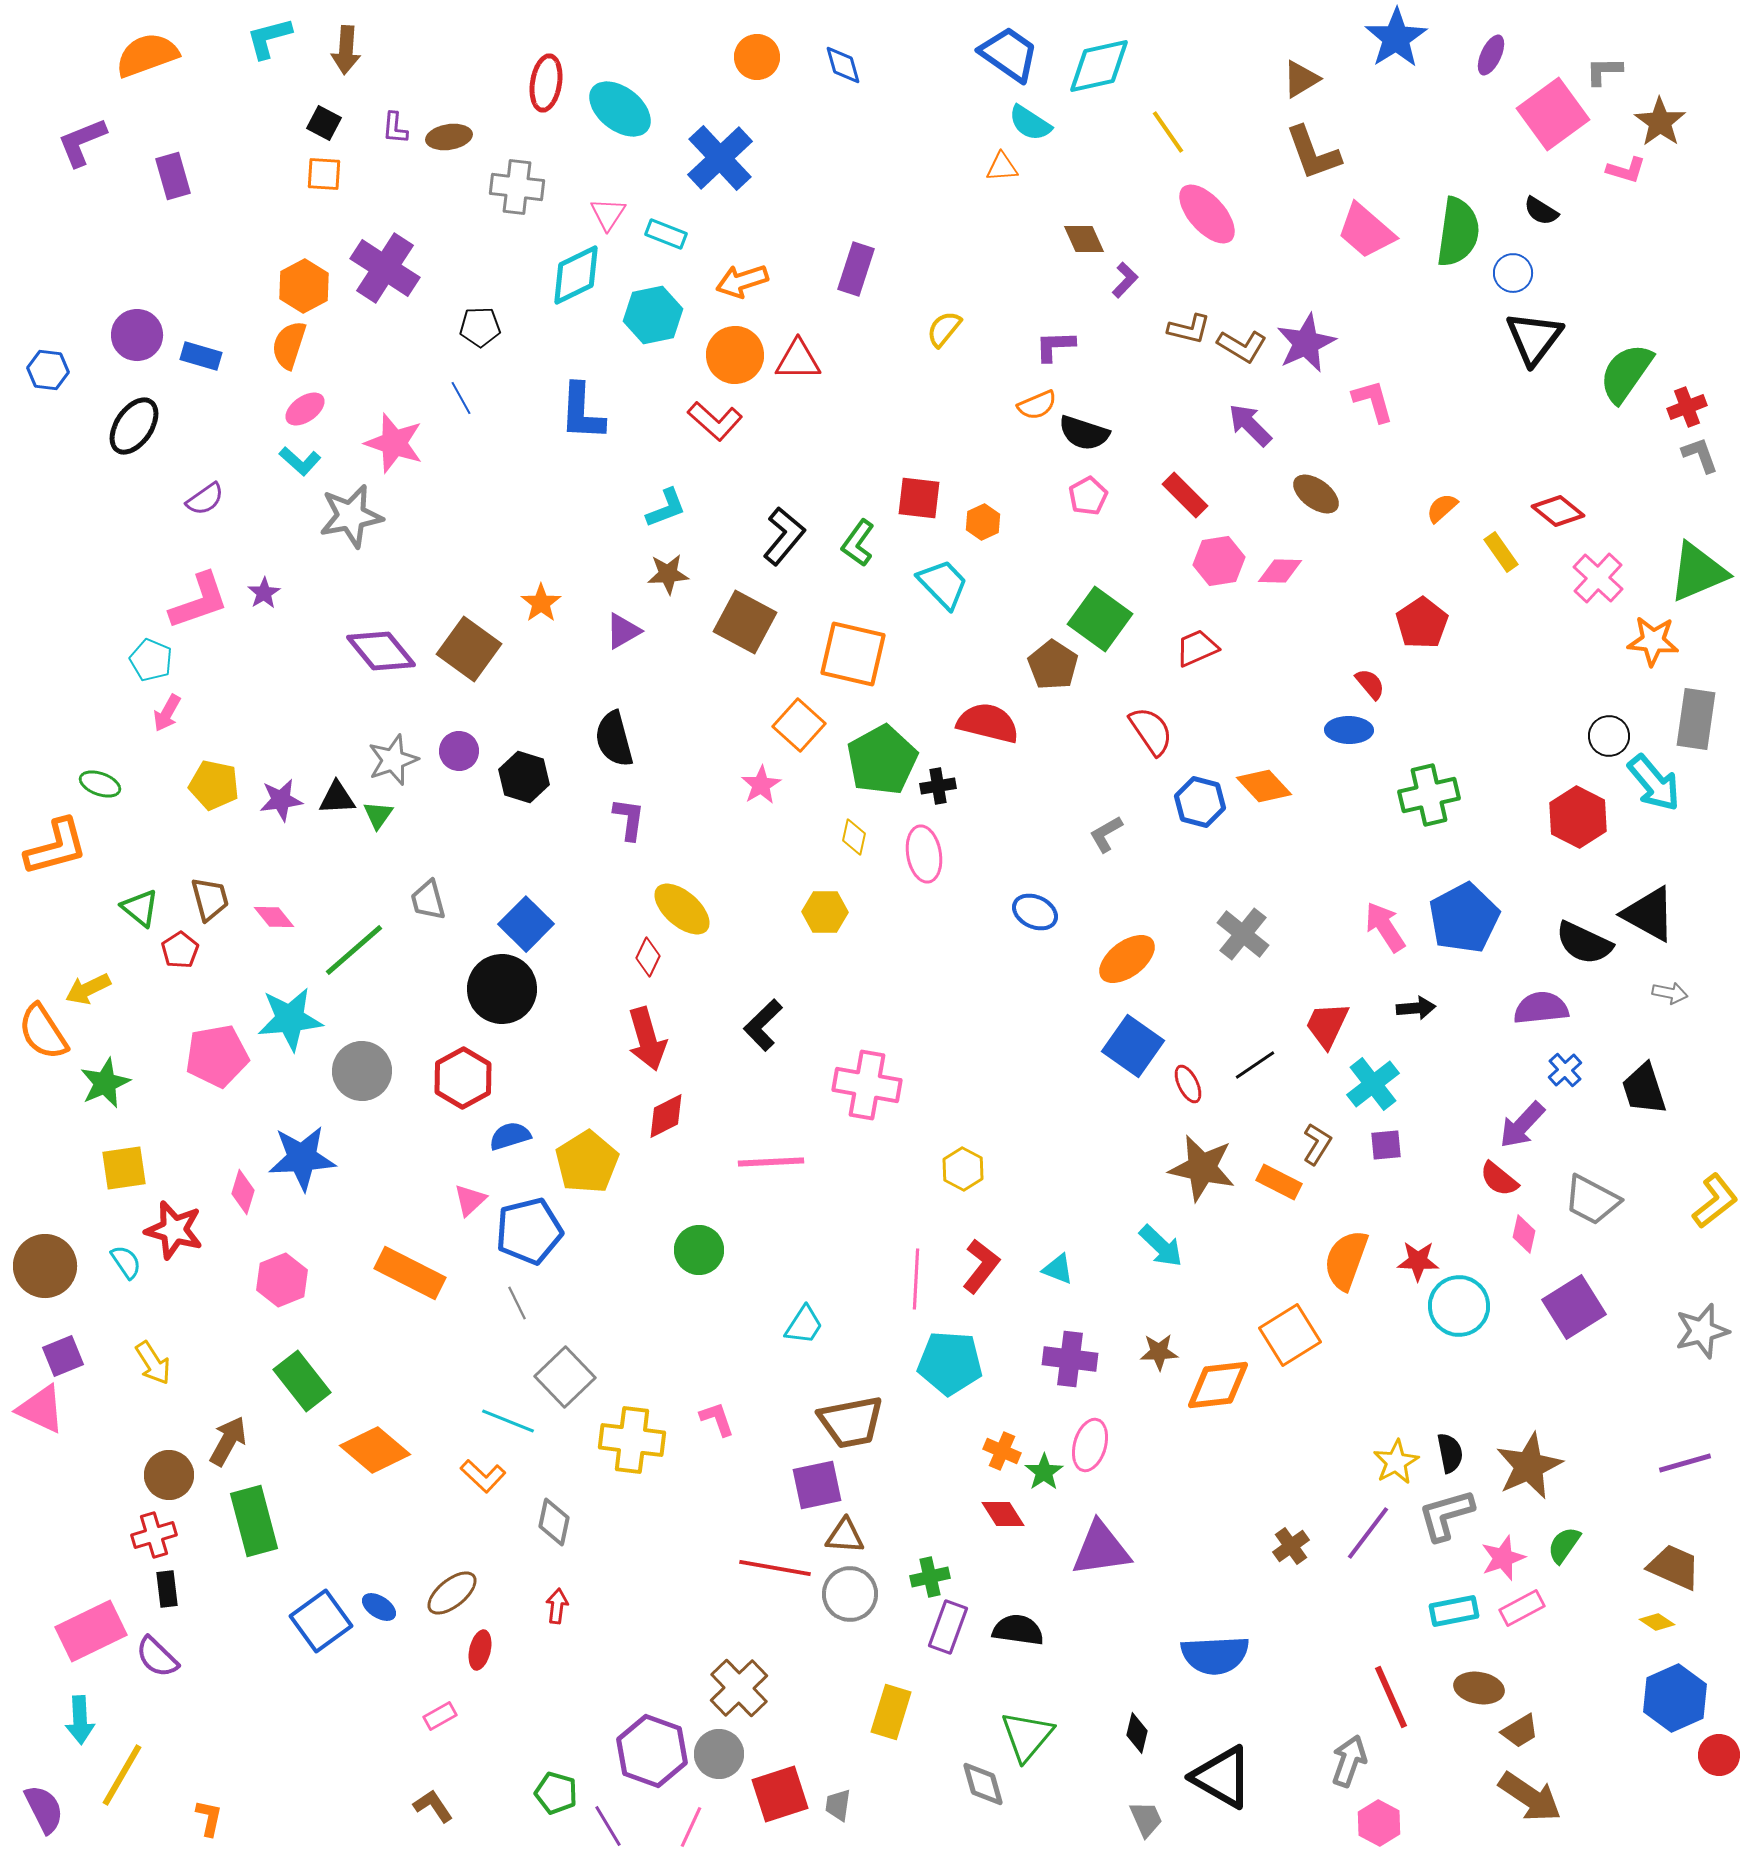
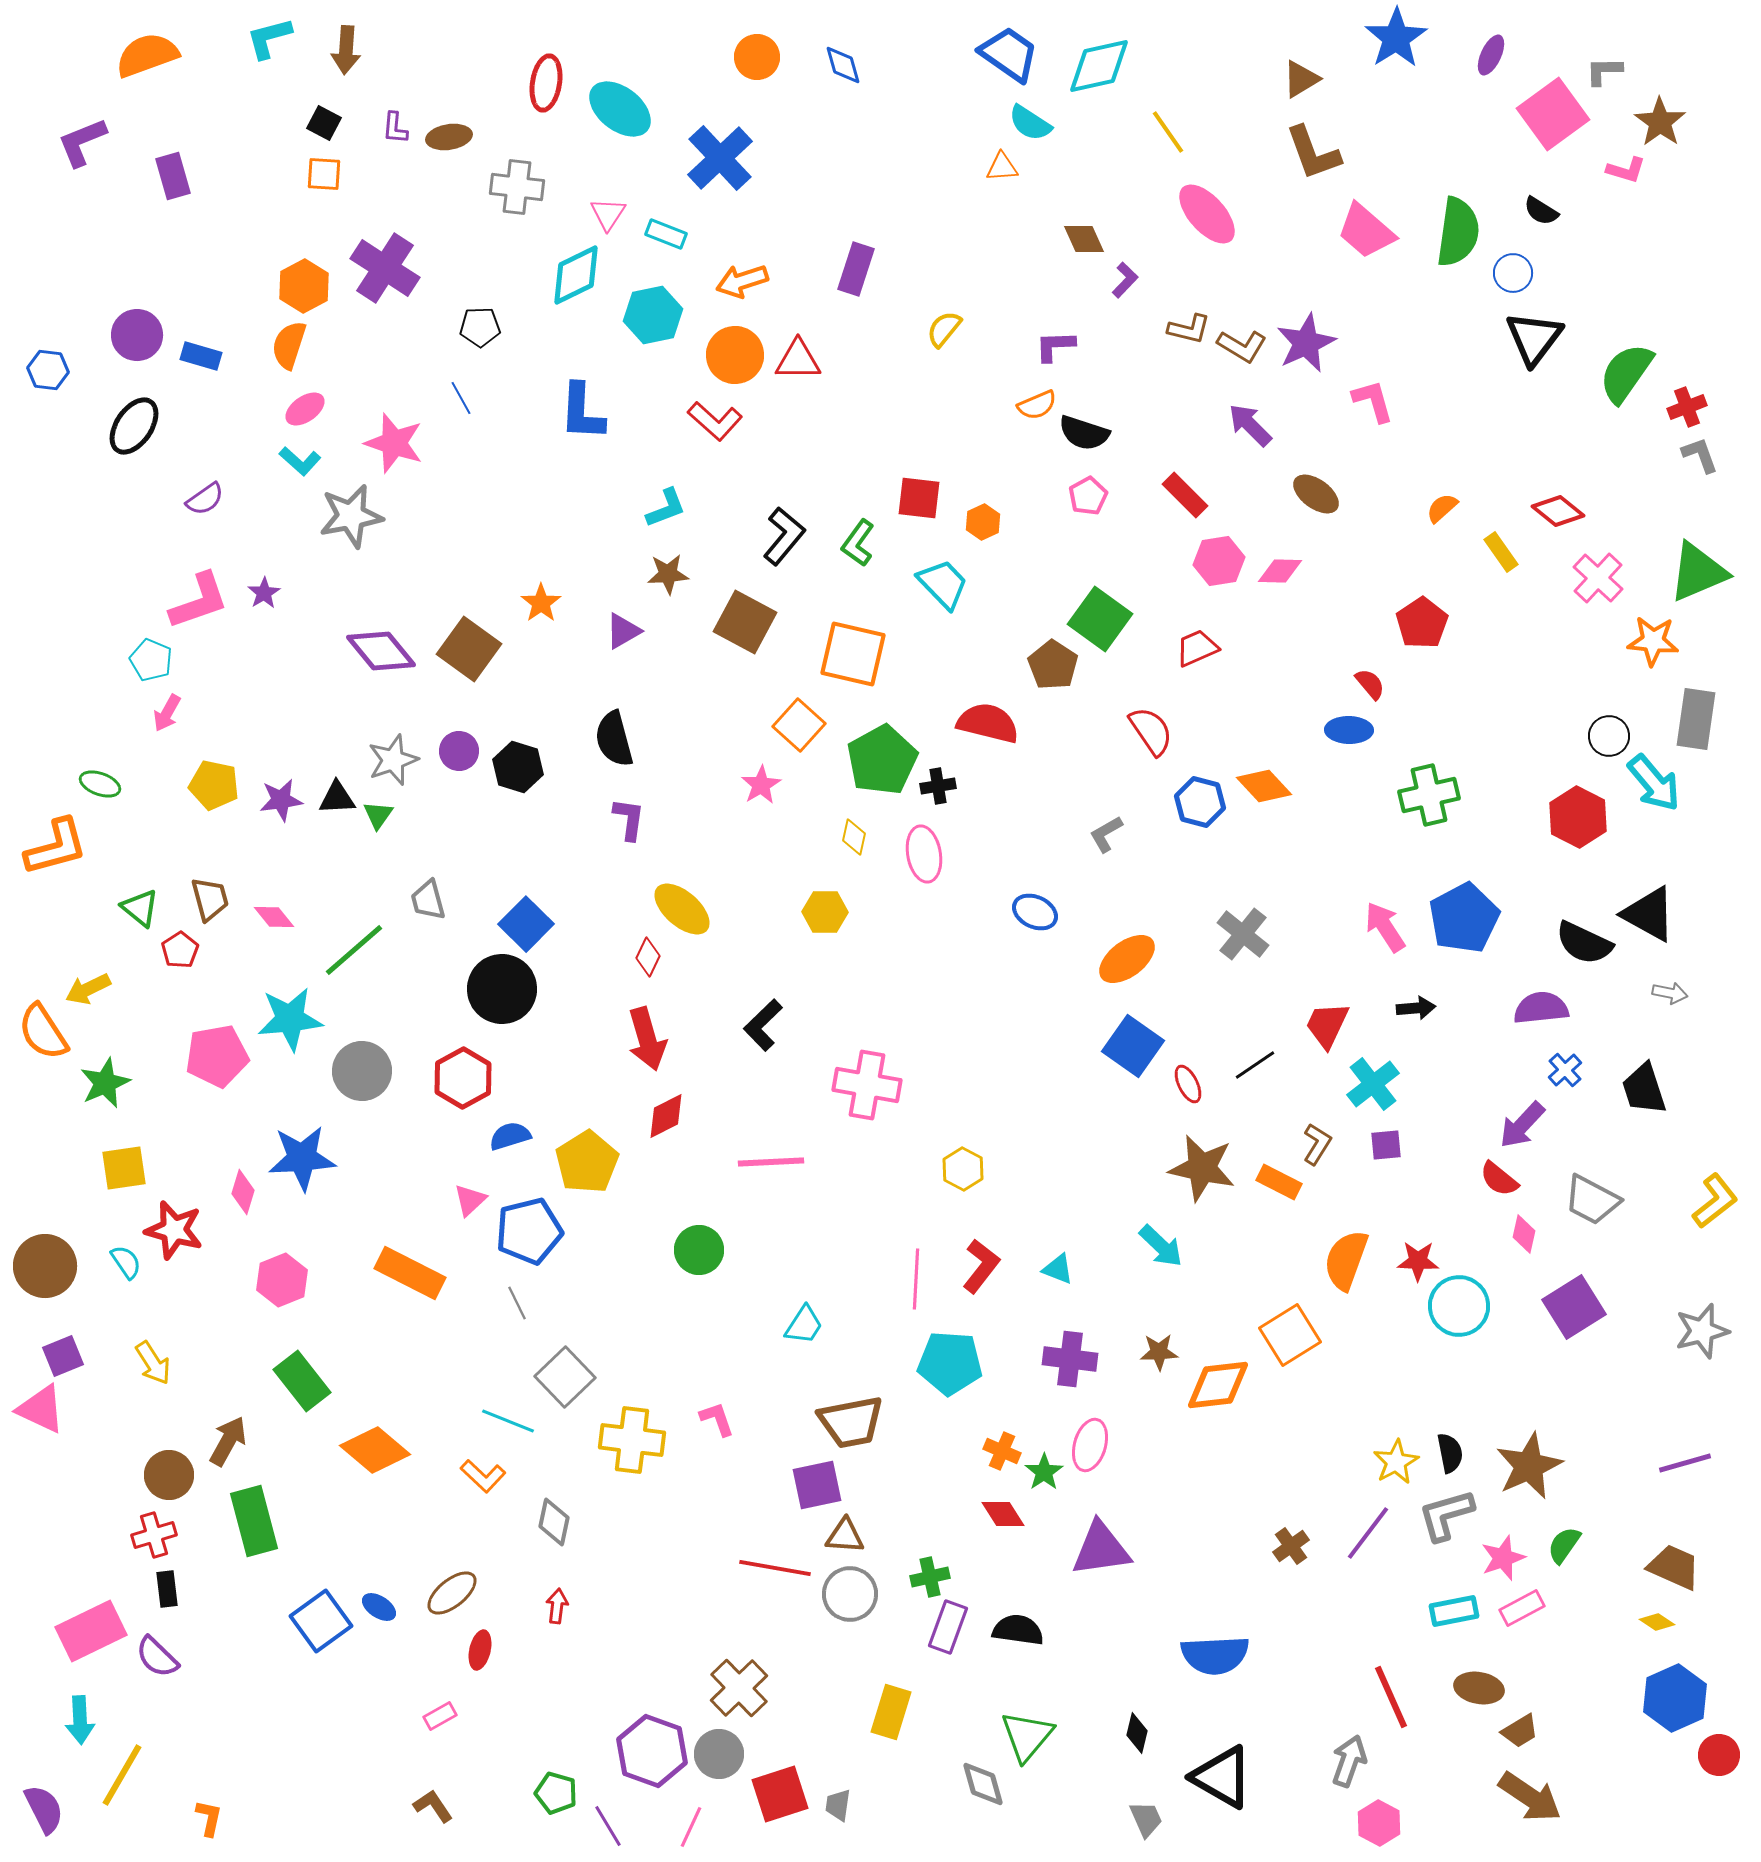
black hexagon at (524, 777): moved 6 px left, 10 px up
